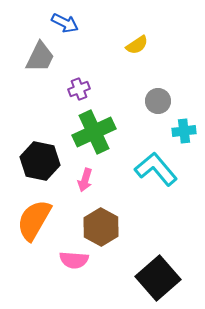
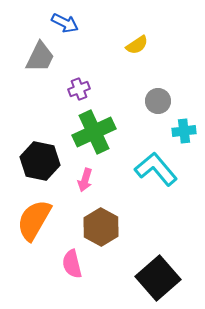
pink semicircle: moved 2 px left, 4 px down; rotated 72 degrees clockwise
